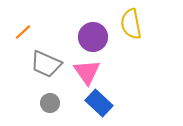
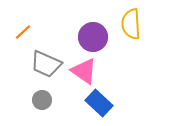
yellow semicircle: rotated 8 degrees clockwise
pink triangle: moved 3 px left, 1 px up; rotated 20 degrees counterclockwise
gray circle: moved 8 px left, 3 px up
